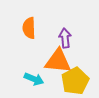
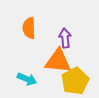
cyan arrow: moved 7 px left
